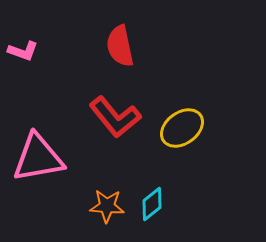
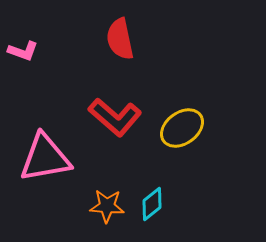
red semicircle: moved 7 px up
red L-shape: rotated 10 degrees counterclockwise
pink triangle: moved 7 px right
